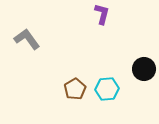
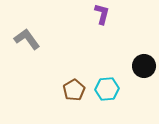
black circle: moved 3 px up
brown pentagon: moved 1 px left, 1 px down
